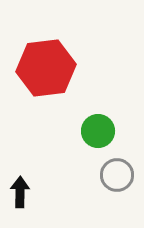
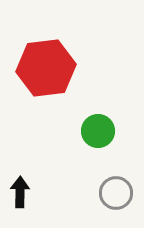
gray circle: moved 1 px left, 18 px down
